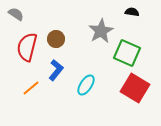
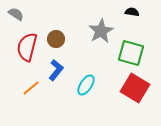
green square: moved 4 px right; rotated 8 degrees counterclockwise
